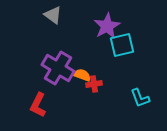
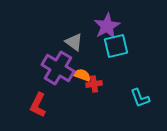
gray triangle: moved 21 px right, 27 px down
cyan square: moved 6 px left, 1 px down
